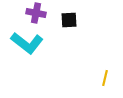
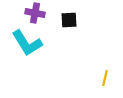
purple cross: moved 1 px left
cyan L-shape: rotated 20 degrees clockwise
